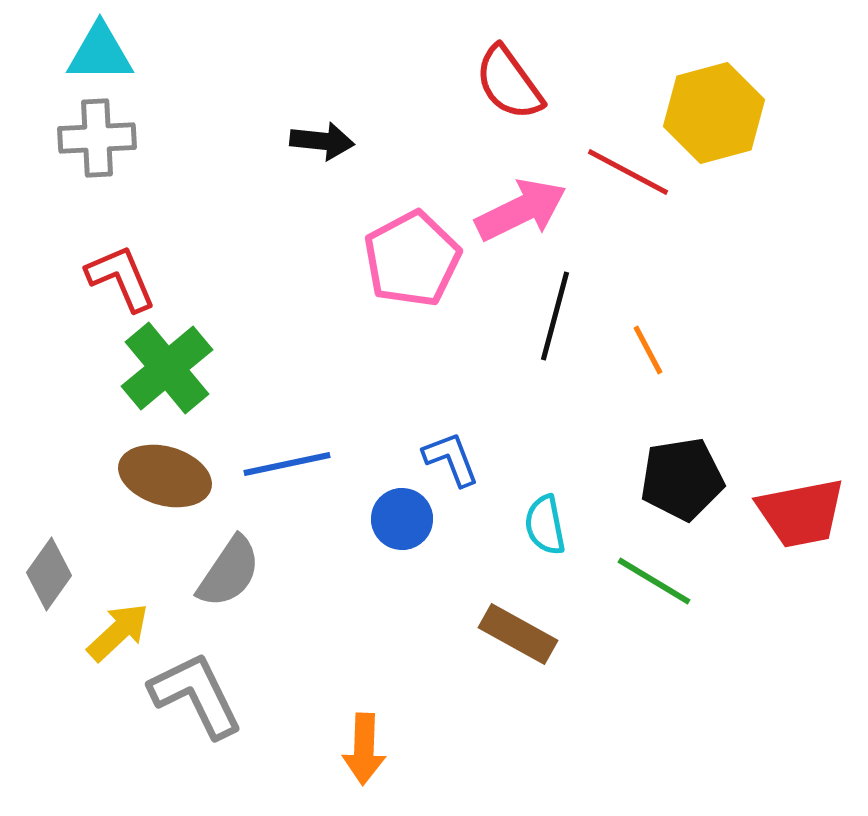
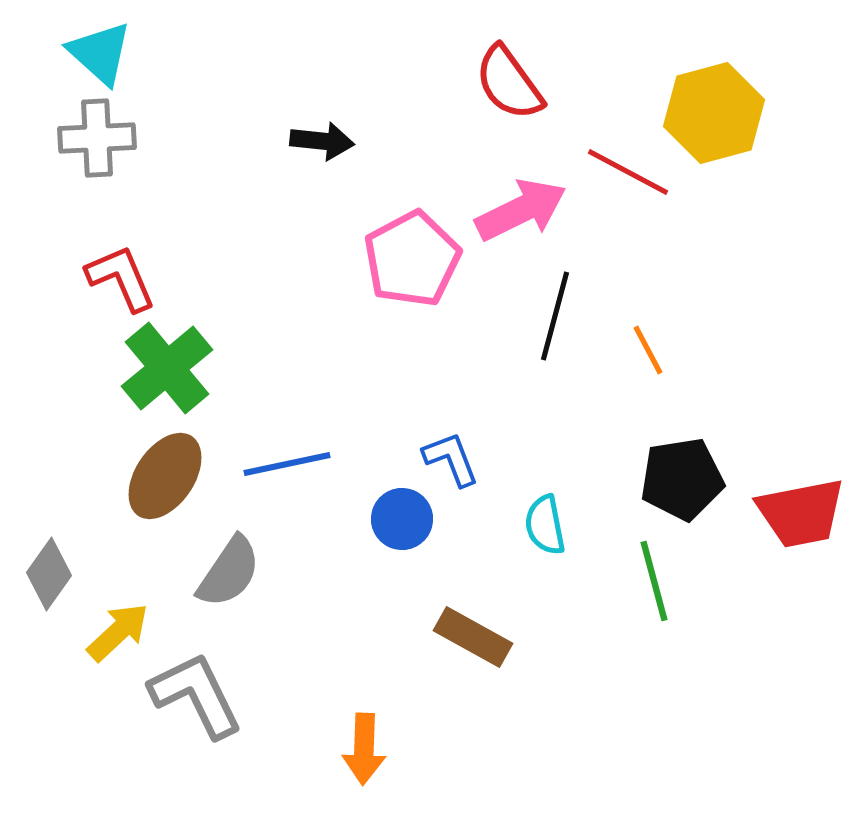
cyan triangle: rotated 42 degrees clockwise
brown ellipse: rotated 72 degrees counterclockwise
green line: rotated 44 degrees clockwise
brown rectangle: moved 45 px left, 3 px down
